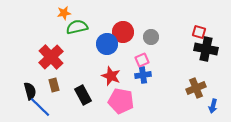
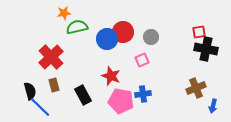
red square: rotated 24 degrees counterclockwise
blue circle: moved 5 px up
blue cross: moved 19 px down
